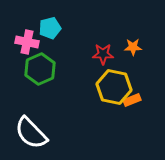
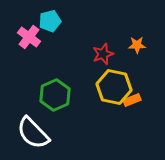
cyan pentagon: moved 7 px up
pink cross: moved 2 px right, 5 px up; rotated 25 degrees clockwise
orange star: moved 4 px right, 2 px up
red star: rotated 20 degrees counterclockwise
green hexagon: moved 15 px right, 26 px down
white semicircle: moved 2 px right
